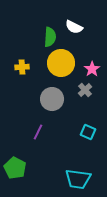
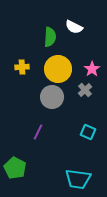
yellow circle: moved 3 px left, 6 px down
gray circle: moved 2 px up
